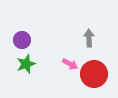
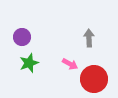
purple circle: moved 3 px up
green star: moved 3 px right, 1 px up
red circle: moved 5 px down
